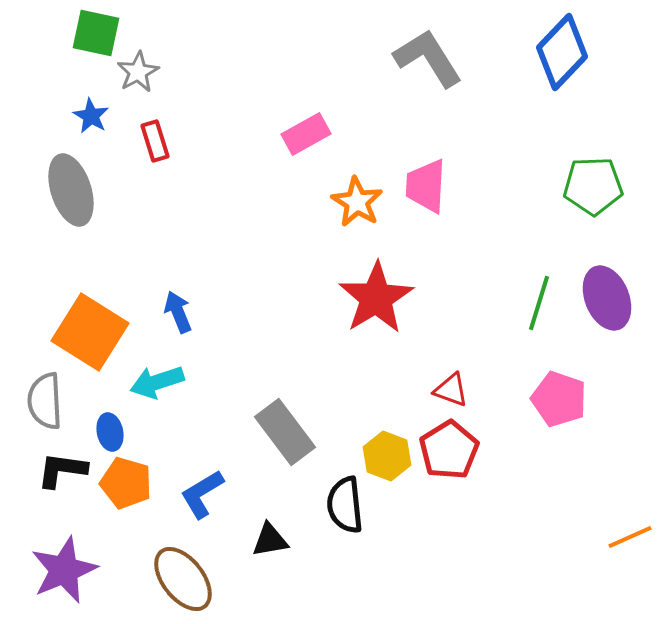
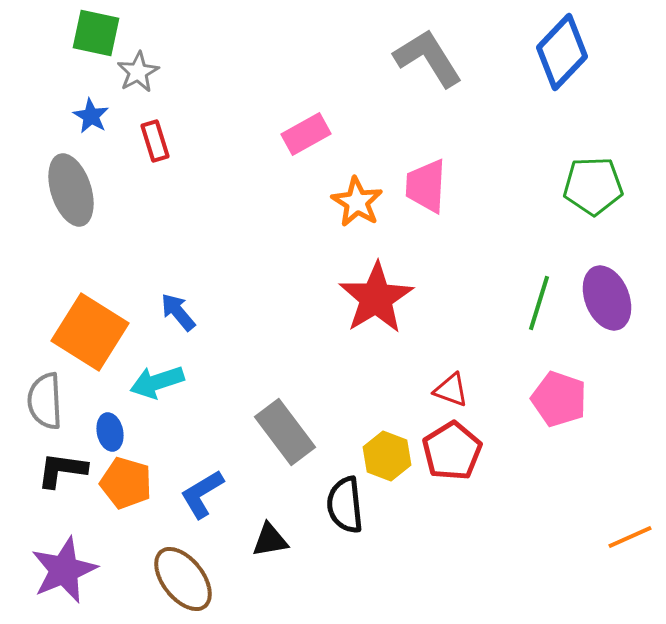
blue arrow: rotated 18 degrees counterclockwise
red pentagon: moved 3 px right, 1 px down
